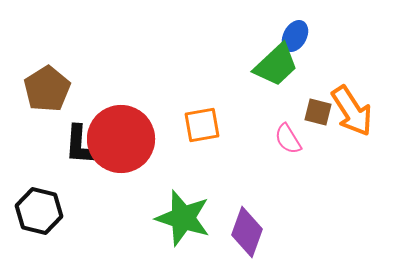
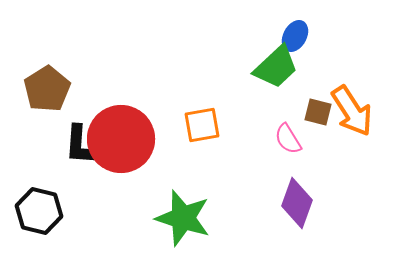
green trapezoid: moved 2 px down
purple diamond: moved 50 px right, 29 px up
